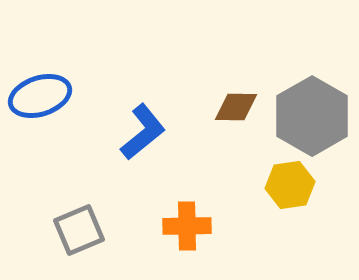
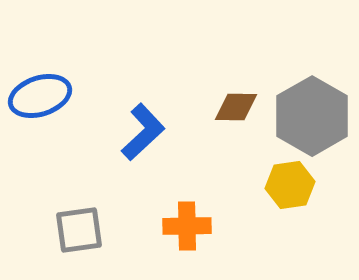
blue L-shape: rotated 4 degrees counterclockwise
gray square: rotated 15 degrees clockwise
